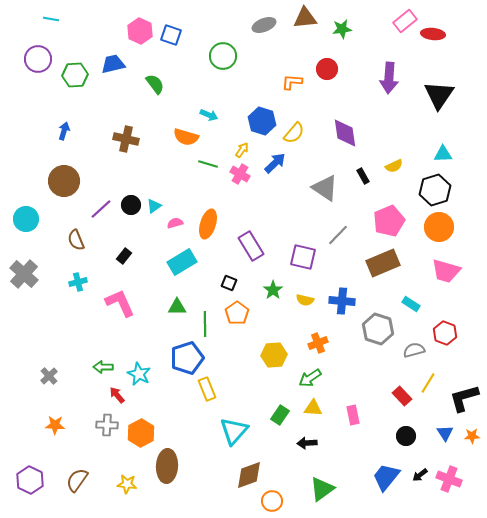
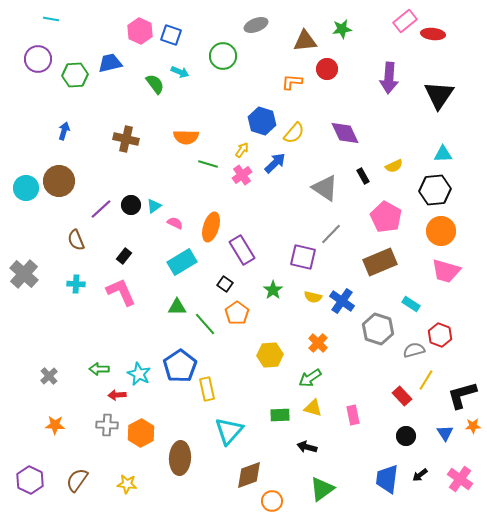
brown triangle at (305, 18): moved 23 px down
gray ellipse at (264, 25): moved 8 px left
blue trapezoid at (113, 64): moved 3 px left, 1 px up
cyan arrow at (209, 115): moved 29 px left, 43 px up
purple diamond at (345, 133): rotated 16 degrees counterclockwise
orange semicircle at (186, 137): rotated 15 degrees counterclockwise
pink cross at (240, 174): moved 2 px right, 1 px down; rotated 24 degrees clockwise
brown circle at (64, 181): moved 5 px left
black hexagon at (435, 190): rotated 12 degrees clockwise
cyan circle at (26, 219): moved 31 px up
pink pentagon at (389, 221): moved 3 px left, 4 px up; rotated 20 degrees counterclockwise
pink semicircle at (175, 223): rotated 42 degrees clockwise
orange ellipse at (208, 224): moved 3 px right, 3 px down
orange circle at (439, 227): moved 2 px right, 4 px down
gray line at (338, 235): moved 7 px left, 1 px up
purple rectangle at (251, 246): moved 9 px left, 4 px down
brown rectangle at (383, 263): moved 3 px left, 1 px up
cyan cross at (78, 282): moved 2 px left, 2 px down; rotated 18 degrees clockwise
black square at (229, 283): moved 4 px left, 1 px down; rotated 14 degrees clockwise
yellow semicircle at (305, 300): moved 8 px right, 3 px up
blue cross at (342, 301): rotated 30 degrees clockwise
pink L-shape at (120, 303): moved 1 px right, 11 px up
green line at (205, 324): rotated 40 degrees counterclockwise
red hexagon at (445, 333): moved 5 px left, 2 px down
orange cross at (318, 343): rotated 24 degrees counterclockwise
yellow hexagon at (274, 355): moved 4 px left
blue pentagon at (187, 358): moved 7 px left, 8 px down; rotated 16 degrees counterclockwise
green arrow at (103, 367): moved 4 px left, 2 px down
yellow line at (428, 383): moved 2 px left, 3 px up
yellow rectangle at (207, 389): rotated 10 degrees clockwise
red arrow at (117, 395): rotated 54 degrees counterclockwise
black L-shape at (464, 398): moved 2 px left, 3 px up
yellow triangle at (313, 408): rotated 12 degrees clockwise
green rectangle at (280, 415): rotated 54 degrees clockwise
cyan triangle at (234, 431): moved 5 px left
orange star at (472, 436): moved 1 px right, 10 px up
black arrow at (307, 443): moved 4 px down; rotated 18 degrees clockwise
brown ellipse at (167, 466): moved 13 px right, 8 px up
blue trapezoid at (386, 477): moved 1 px right, 2 px down; rotated 32 degrees counterclockwise
pink cross at (449, 479): moved 11 px right; rotated 15 degrees clockwise
